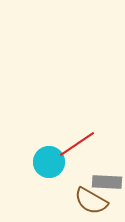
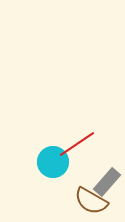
cyan circle: moved 4 px right
gray rectangle: rotated 52 degrees counterclockwise
